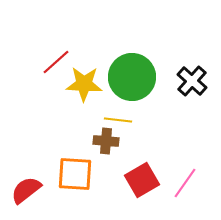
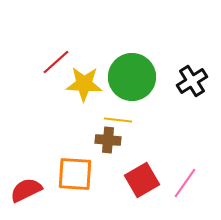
black cross: rotated 16 degrees clockwise
brown cross: moved 2 px right, 1 px up
red semicircle: rotated 12 degrees clockwise
